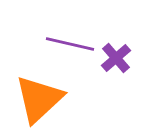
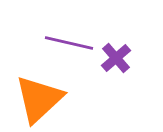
purple line: moved 1 px left, 1 px up
